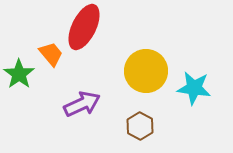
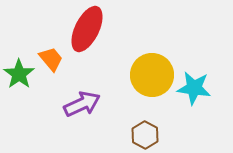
red ellipse: moved 3 px right, 2 px down
orange trapezoid: moved 5 px down
yellow circle: moved 6 px right, 4 px down
brown hexagon: moved 5 px right, 9 px down
